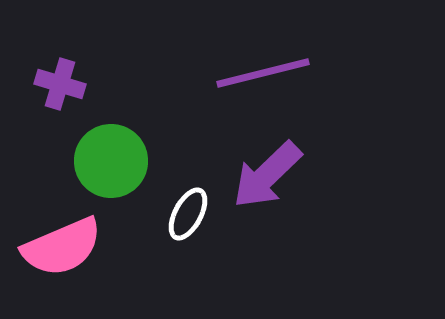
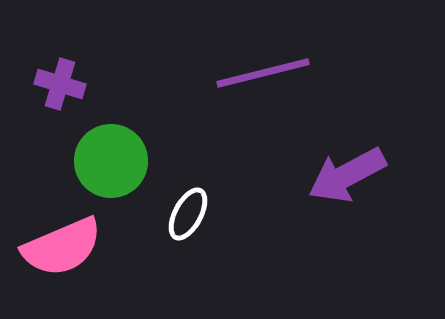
purple arrow: moved 80 px right; rotated 16 degrees clockwise
